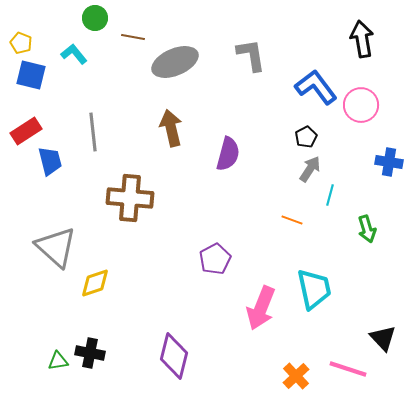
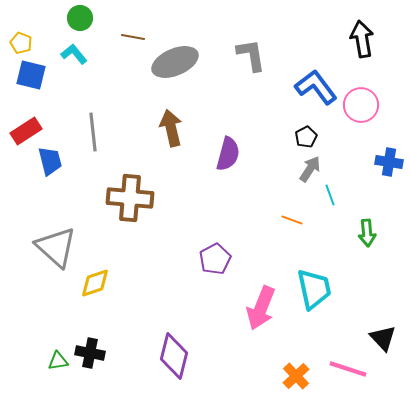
green circle: moved 15 px left
cyan line: rotated 35 degrees counterclockwise
green arrow: moved 4 px down; rotated 12 degrees clockwise
